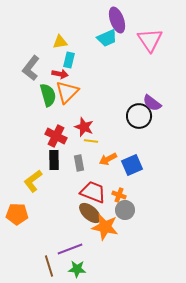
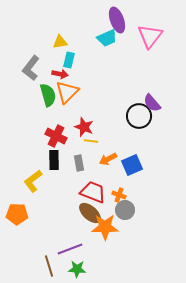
pink triangle: moved 4 px up; rotated 12 degrees clockwise
purple semicircle: rotated 12 degrees clockwise
orange star: rotated 12 degrees counterclockwise
